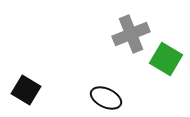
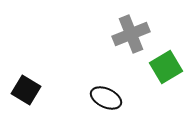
green square: moved 8 px down; rotated 28 degrees clockwise
